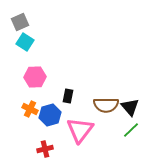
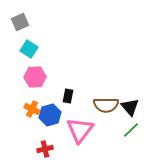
cyan square: moved 4 px right, 7 px down
orange cross: moved 2 px right
